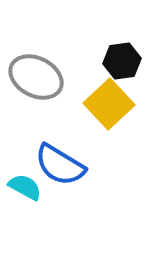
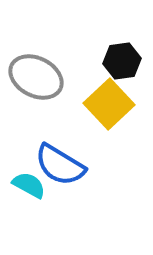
cyan semicircle: moved 4 px right, 2 px up
